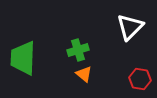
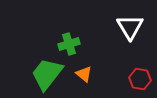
white triangle: rotated 16 degrees counterclockwise
green cross: moved 9 px left, 6 px up
green trapezoid: moved 24 px right, 16 px down; rotated 36 degrees clockwise
